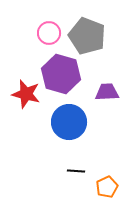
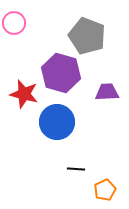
pink circle: moved 35 px left, 10 px up
purple hexagon: moved 1 px up
red star: moved 2 px left
blue circle: moved 12 px left
black line: moved 2 px up
orange pentagon: moved 2 px left, 3 px down
